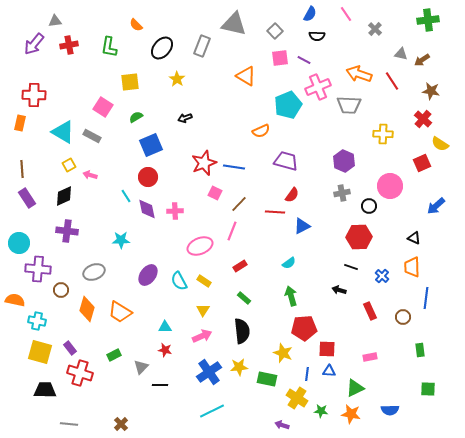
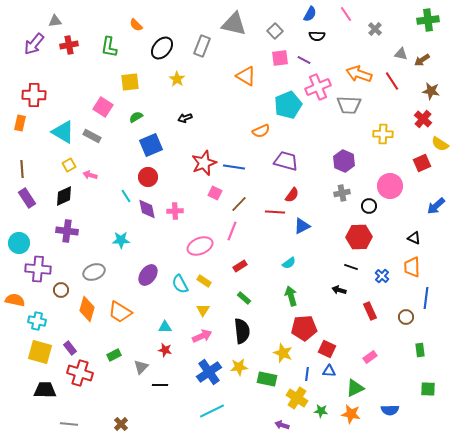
cyan semicircle at (179, 281): moved 1 px right, 3 px down
brown circle at (403, 317): moved 3 px right
red square at (327, 349): rotated 24 degrees clockwise
pink rectangle at (370, 357): rotated 24 degrees counterclockwise
